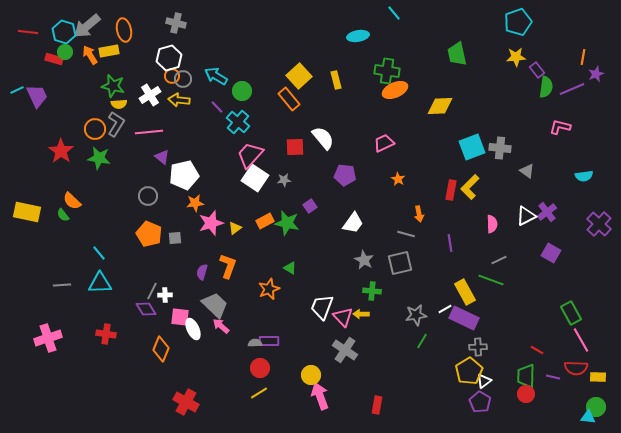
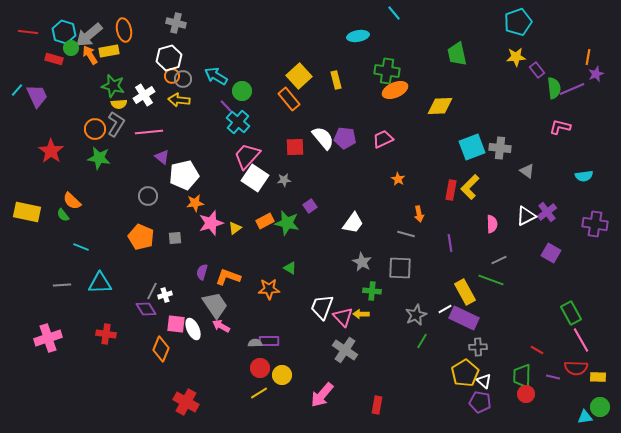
gray arrow at (87, 26): moved 2 px right, 9 px down
green circle at (65, 52): moved 6 px right, 4 px up
orange line at (583, 57): moved 5 px right
green semicircle at (546, 87): moved 8 px right, 1 px down; rotated 15 degrees counterclockwise
cyan line at (17, 90): rotated 24 degrees counterclockwise
white cross at (150, 95): moved 6 px left
purple line at (217, 107): moved 9 px right, 1 px up
pink trapezoid at (384, 143): moved 1 px left, 4 px up
red star at (61, 151): moved 10 px left
pink trapezoid at (250, 155): moved 3 px left, 1 px down
purple pentagon at (345, 175): moved 37 px up
purple cross at (599, 224): moved 4 px left; rotated 35 degrees counterclockwise
orange pentagon at (149, 234): moved 8 px left, 3 px down
cyan line at (99, 253): moved 18 px left, 6 px up; rotated 28 degrees counterclockwise
gray star at (364, 260): moved 2 px left, 2 px down
gray square at (400, 263): moved 5 px down; rotated 15 degrees clockwise
orange L-shape at (228, 266): moved 11 px down; rotated 90 degrees counterclockwise
orange star at (269, 289): rotated 20 degrees clockwise
white cross at (165, 295): rotated 16 degrees counterclockwise
gray trapezoid at (215, 305): rotated 12 degrees clockwise
gray star at (416, 315): rotated 15 degrees counterclockwise
pink square at (180, 317): moved 4 px left, 7 px down
pink arrow at (221, 326): rotated 12 degrees counterclockwise
yellow pentagon at (469, 371): moved 4 px left, 2 px down
yellow circle at (311, 375): moved 29 px left
green trapezoid at (526, 376): moved 4 px left
white triangle at (484, 381): rotated 42 degrees counterclockwise
pink arrow at (320, 396): moved 2 px right, 1 px up; rotated 120 degrees counterclockwise
purple pentagon at (480, 402): rotated 20 degrees counterclockwise
green circle at (596, 407): moved 4 px right
cyan triangle at (588, 417): moved 3 px left; rotated 14 degrees counterclockwise
